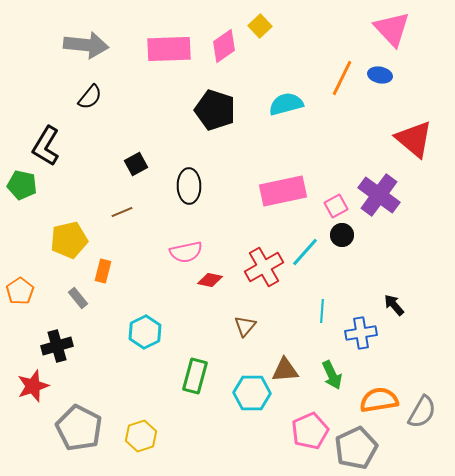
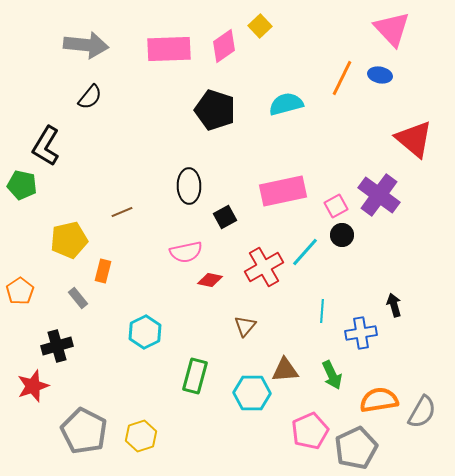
black square at (136, 164): moved 89 px right, 53 px down
black arrow at (394, 305): rotated 25 degrees clockwise
gray pentagon at (79, 428): moved 5 px right, 3 px down
